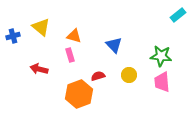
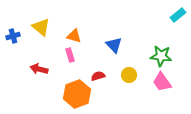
pink trapezoid: rotated 30 degrees counterclockwise
orange hexagon: moved 2 px left
